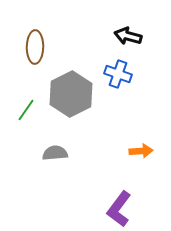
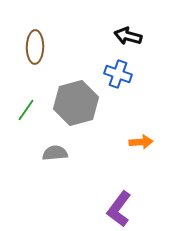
gray hexagon: moved 5 px right, 9 px down; rotated 12 degrees clockwise
orange arrow: moved 9 px up
